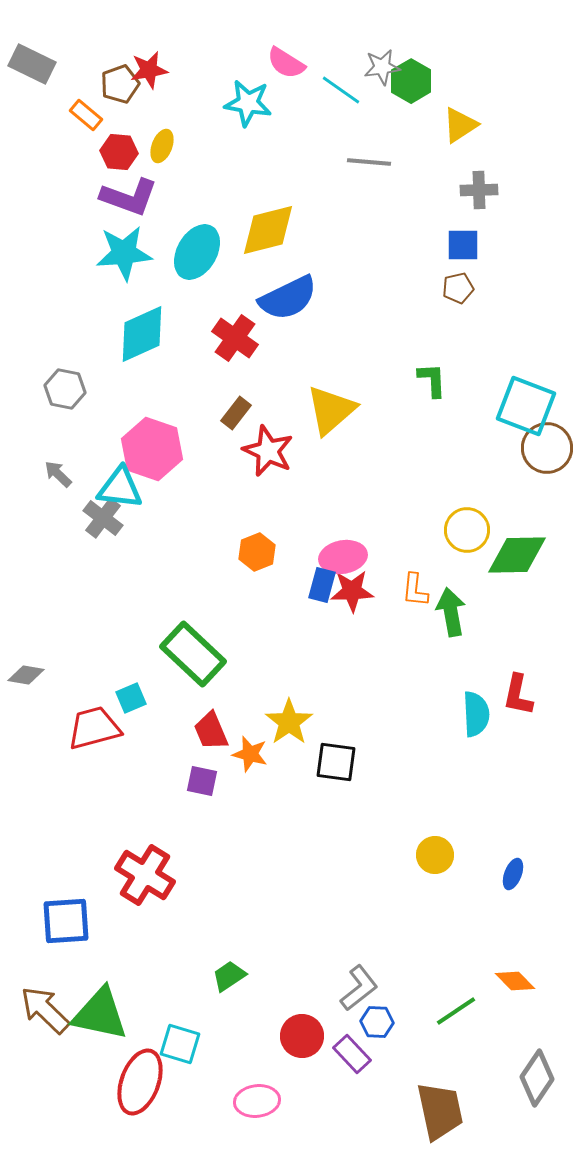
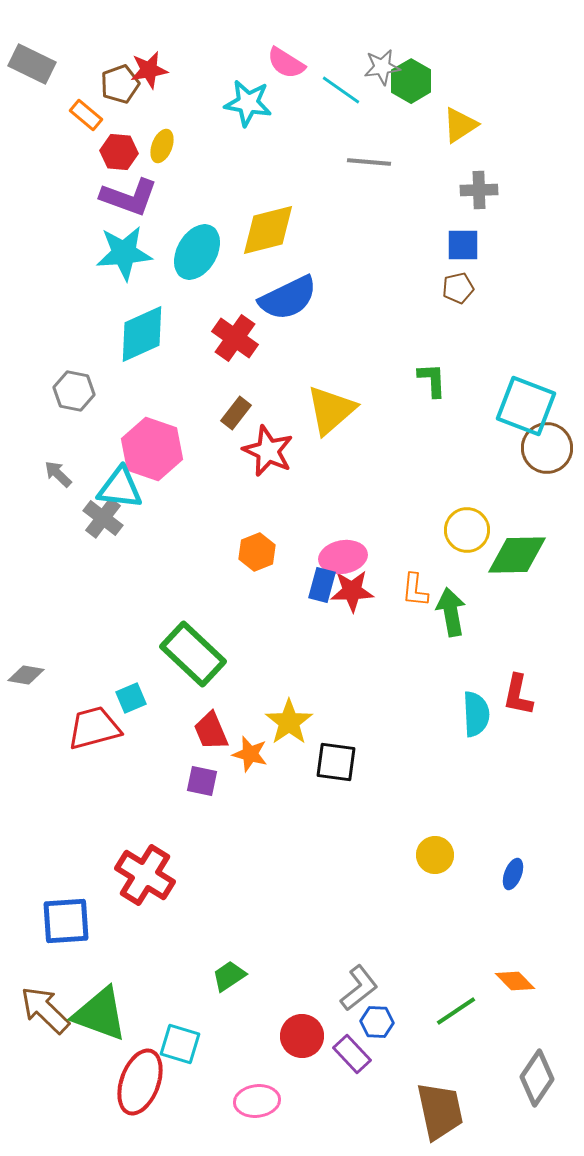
gray hexagon at (65, 389): moved 9 px right, 2 px down
green triangle at (100, 1014): rotated 8 degrees clockwise
